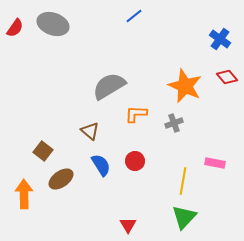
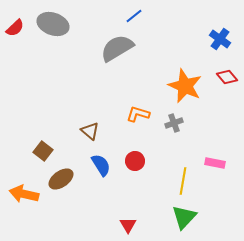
red semicircle: rotated 12 degrees clockwise
gray semicircle: moved 8 px right, 38 px up
orange L-shape: moved 2 px right; rotated 15 degrees clockwise
orange arrow: rotated 76 degrees counterclockwise
